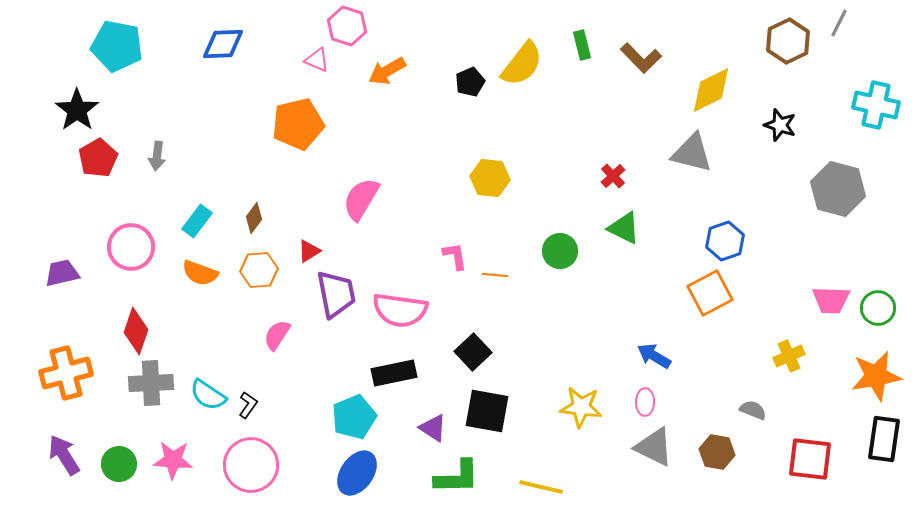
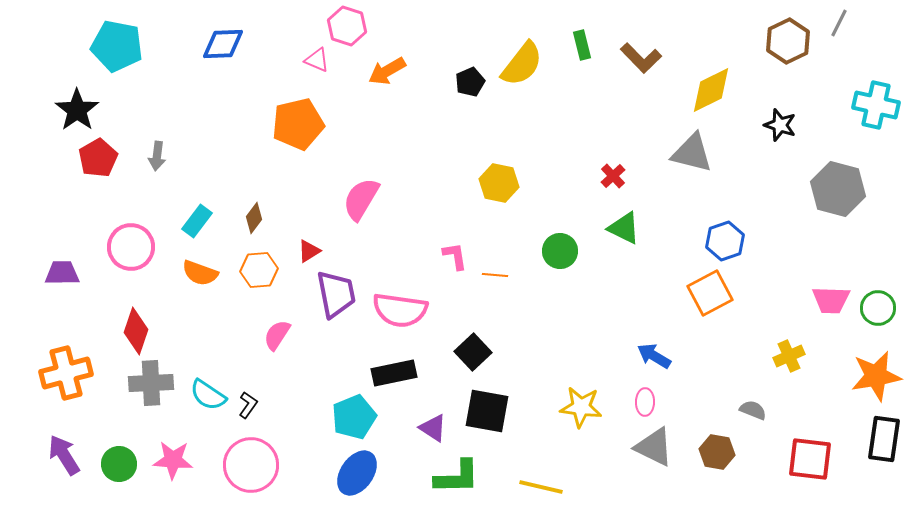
yellow hexagon at (490, 178): moved 9 px right, 5 px down; rotated 6 degrees clockwise
purple trapezoid at (62, 273): rotated 12 degrees clockwise
